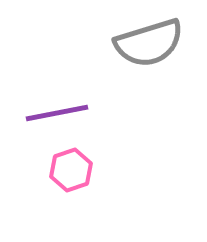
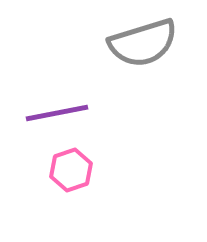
gray semicircle: moved 6 px left
